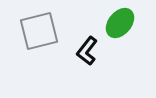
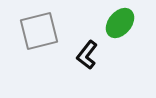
black L-shape: moved 4 px down
